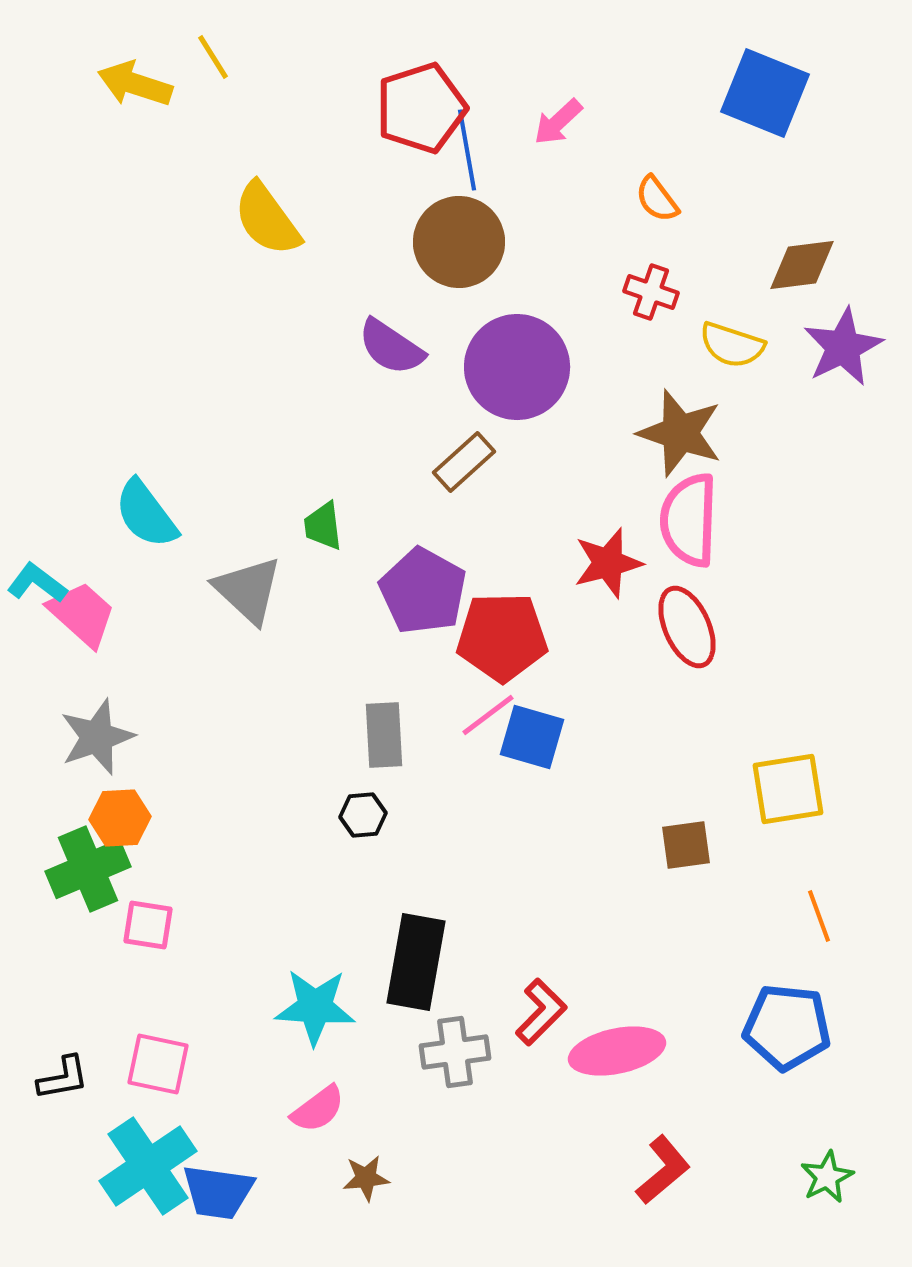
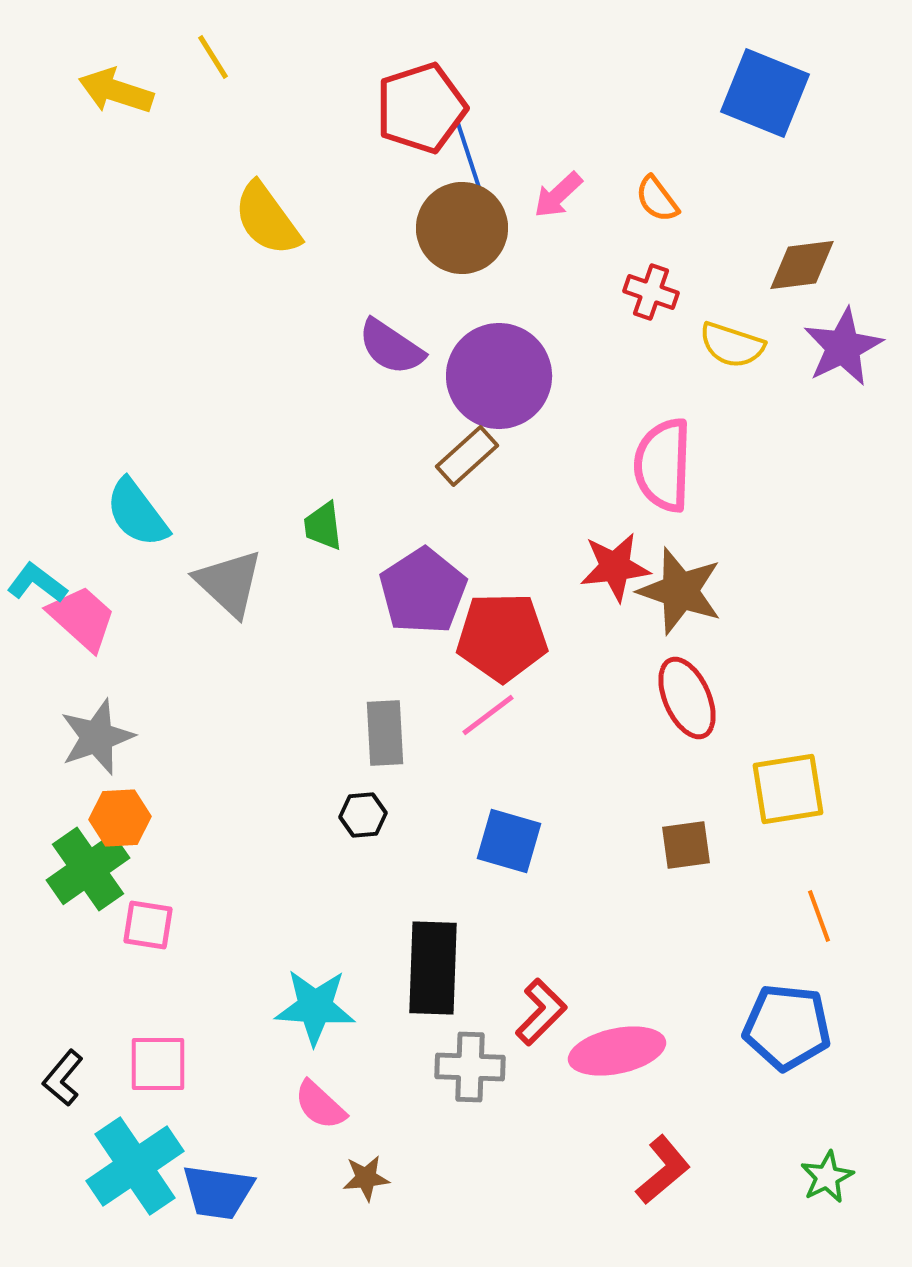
yellow arrow at (135, 84): moved 19 px left, 7 px down
pink arrow at (558, 122): moved 73 px down
blue line at (467, 150): moved 3 px right, 10 px down; rotated 8 degrees counterclockwise
brown circle at (459, 242): moved 3 px right, 14 px up
purple circle at (517, 367): moved 18 px left, 9 px down
brown star at (680, 433): moved 158 px down
brown rectangle at (464, 462): moved 3 px right, 6 px up
cyan semicircle at (146, 514): moved 9 px left, 1 px up
pink semicircle at (689, 520): moved 26 px left, 55 px up
red star at (608, 563): moved 7 px right, 4 px down; rotated 8 degrees clockwise
gray triangle at (248, 590): moved 19 px left, 7 px up
purple pentagon at (423, 591): rotated 10 degrees clockwise
pink trapezoid at (82, 614): moved 4 px down
red ellipse at (687, 627): moved 71 px down
gray rectangle at (384, 735): moved 1 px right, 2 px up
blue square at (532, 737): moved 23 px left, 104 px down
green cross at (88, 869): rotated 12 degrees counterclockwise
black rectangle at (416, 962): moved 17 px right, 6 px down; rotated 8 degrees counterclockwise
gray cross at (455, 1052): moved 15 px right, 15 px down; rotated 10 degrees clockwise
pink square at (158, 1064): rotated 12 degrees counterclockwise
black L-shape at (63, 1078): rotated 140 degrees clockwise
pink semicircle at (318, 1109): moved 2 px right, 4 px up; rotated 80 degrees clockwise
cyan cross at (148, 1166): moved 13 px left
